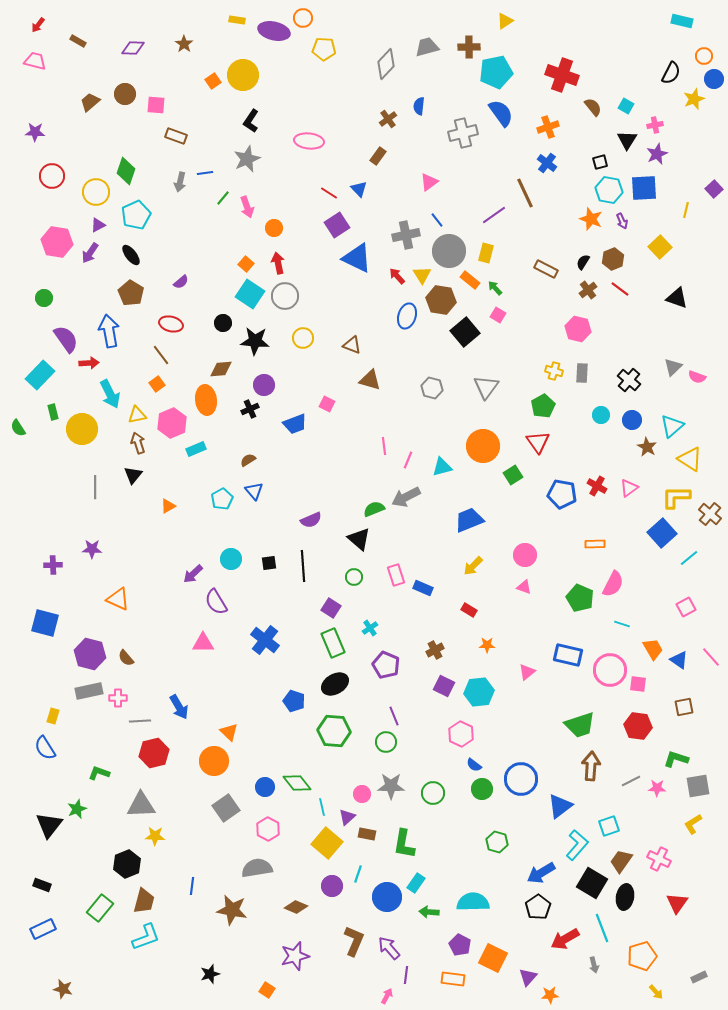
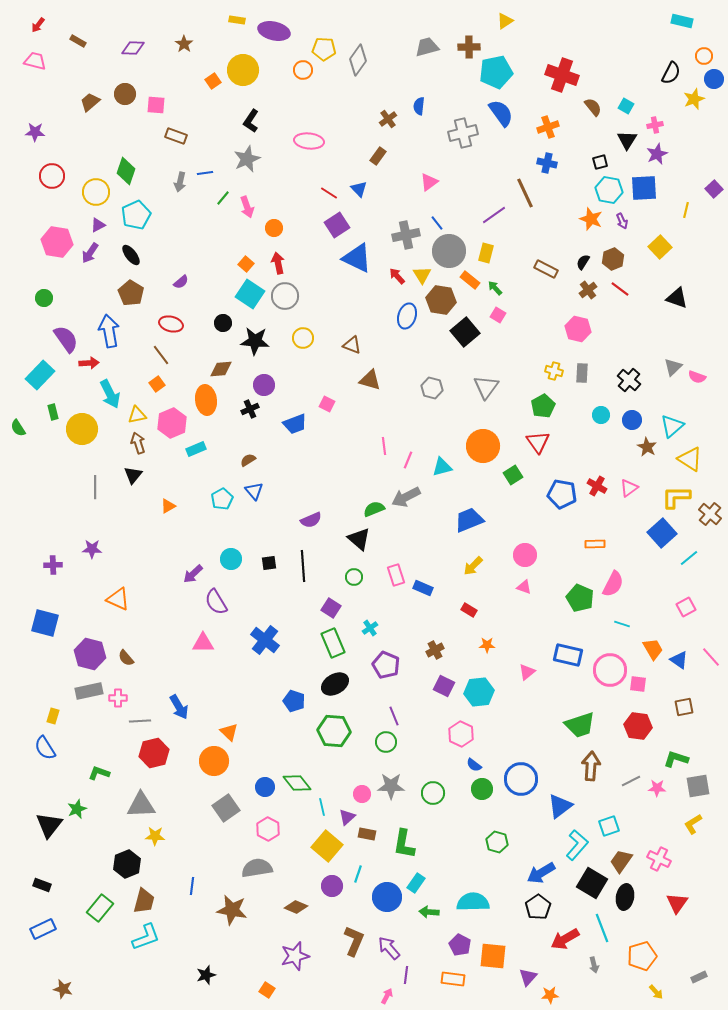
orange circle at (303, 18): moved 52 px down
gray diamond at (386, 64): moved 28 px left, 4 px up; rotated 8 degrees counterclockwise
yellow circle at (243, 75): moved 5 px up
blue cross at (547, 163): rotated 24 degrees counterclockwise
blue line at (437, 220): moved 3 px down
yellow square at (327, 843): moved 3 px down
orange square at (493, 958): moved 2 px up; rotated 20 degrees counterclockwise
black star at (210, 974): moved 4 px left, 1 px down
